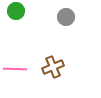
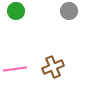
gray circle: moved 3 px right, 6 px up
pink line: rotated 10 degrees counterclockwise
